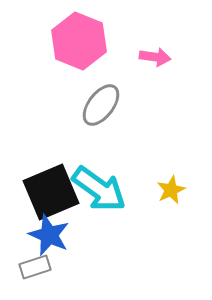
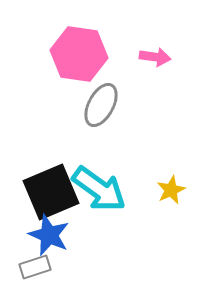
pink hexagon: moved 13 px down; rotated 14 degrees counterclockwise
gray ellipse: rotated 9 degrees counterclockwise
